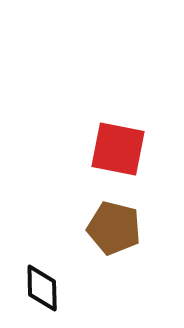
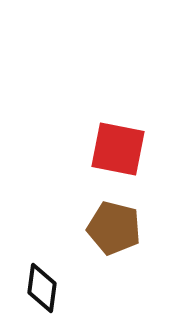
black diamond: rotated 9 degrees clockwise
